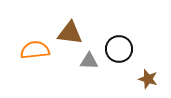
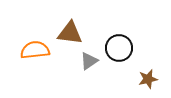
black circle: moved 1 px up
gray triangle: rotated 36 degrees counterclockwise
brown star: rotated 30 degrees counterclockwise
